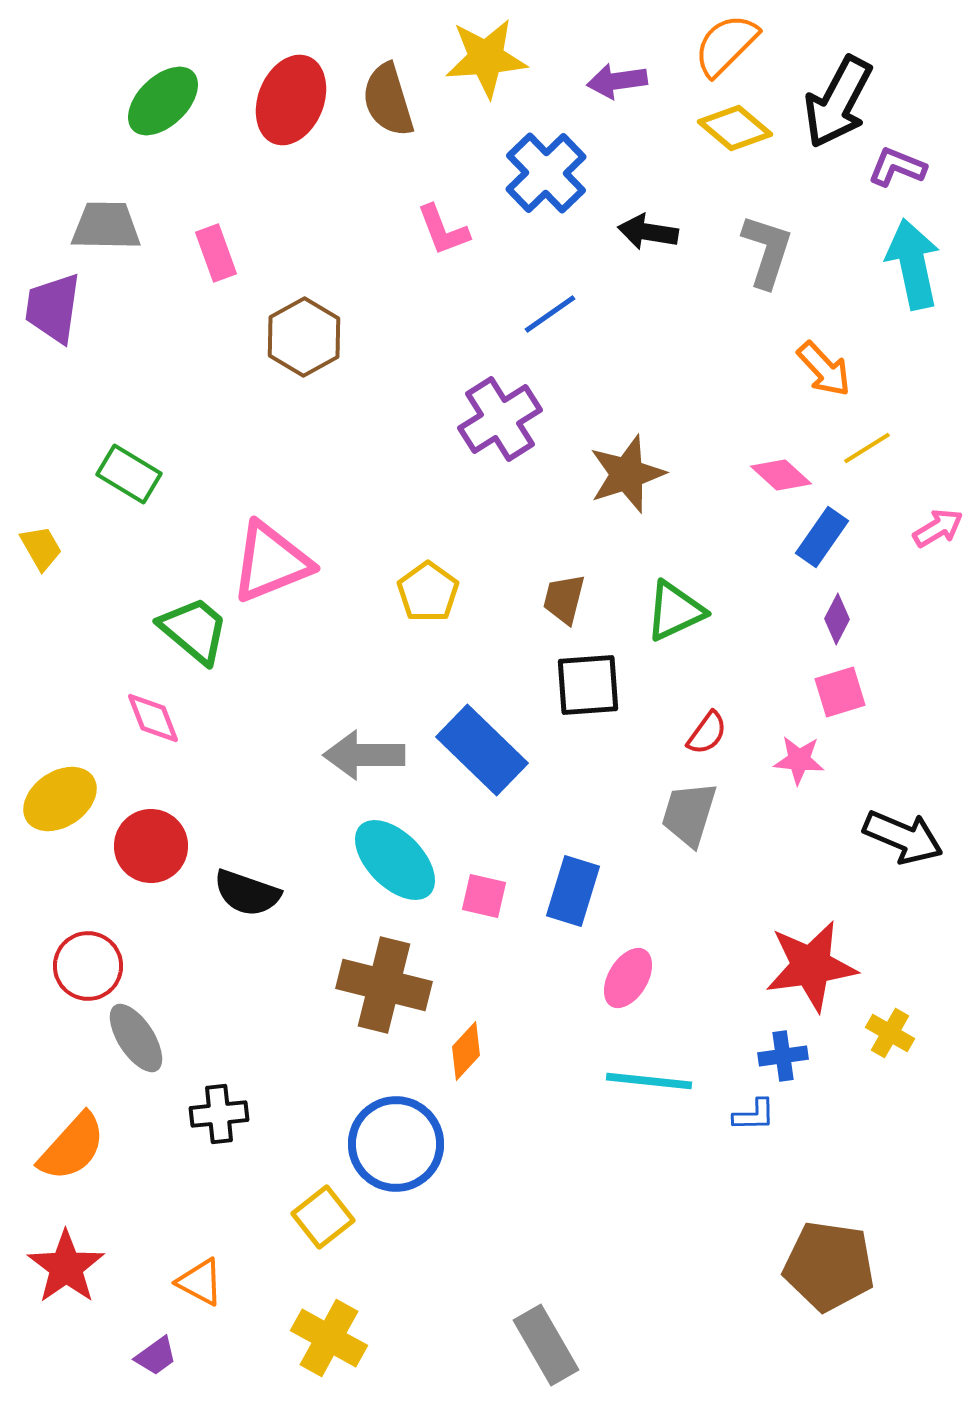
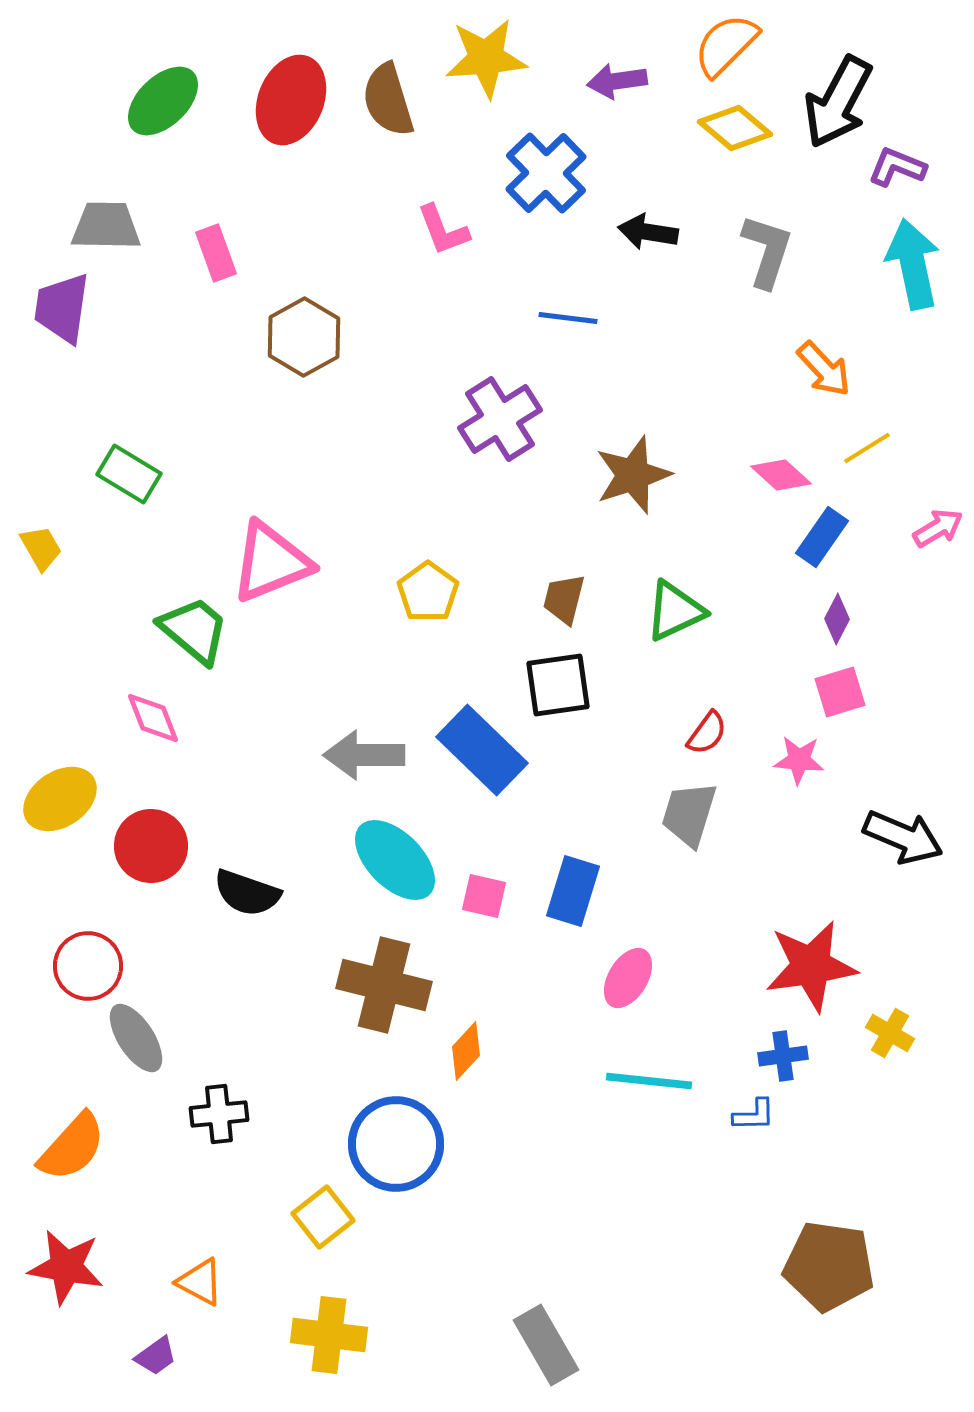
purple trapezoid at (53, 308): moved 9 px right
blue line at (550, 314): moved 18 px right, 4 px down; rotated 42 degrees clockwise
brown star at (627, 474): moved 6 px right, 1 px down
black square at (588, 685): moved 30 px left; rotated 4 degrees counterclockwise
red star at (66, 1267): rotated 26 degrees counterclockwise
yellow cross at (329, 1338): moved 3 px up; rotated 22 degrees counterclockwise
